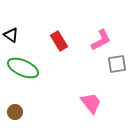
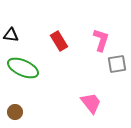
black triangle: rotated 28 degrees counterclockwise
pink L-shape: rotated 45 degrees counterclockwise
